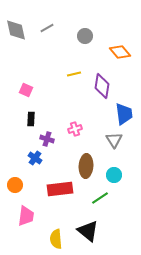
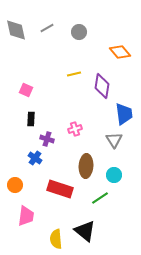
gray circle: moved 6 px left, 4 px up
red rectangle: rotated 25 degrees clockwise
black triangle: moved 3 px left
